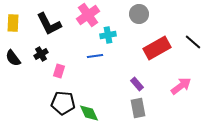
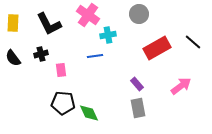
pink cross: rotated 20 degrees counterclockwise
black cross: rotated 16 degrees clockwise
pink rectangle: moved 2 px right, 1 px up; rotated 24 degrees counterclockwise
